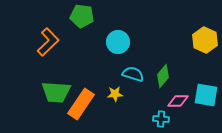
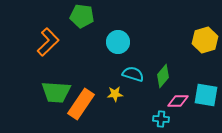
yellow hexagon: rotated 20 degrees clockwise
